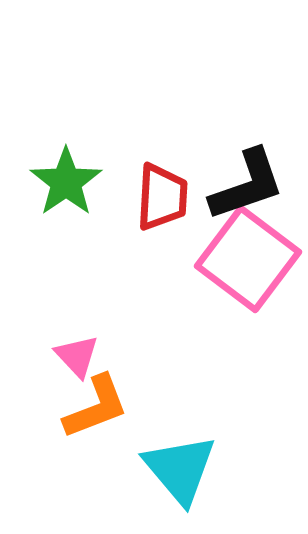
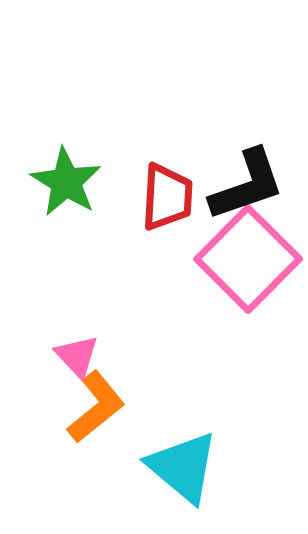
green star: rotated 6 degrees counterclockwise
red trapezoid: moved 5 px right
pink square: rotated 8 degrees clockwise
orange L-shape: rotated 18 degrees counterclockwise
cyan triangle: moved 3 px right, 2 px up; rotated 10 degrees counterclockwise
